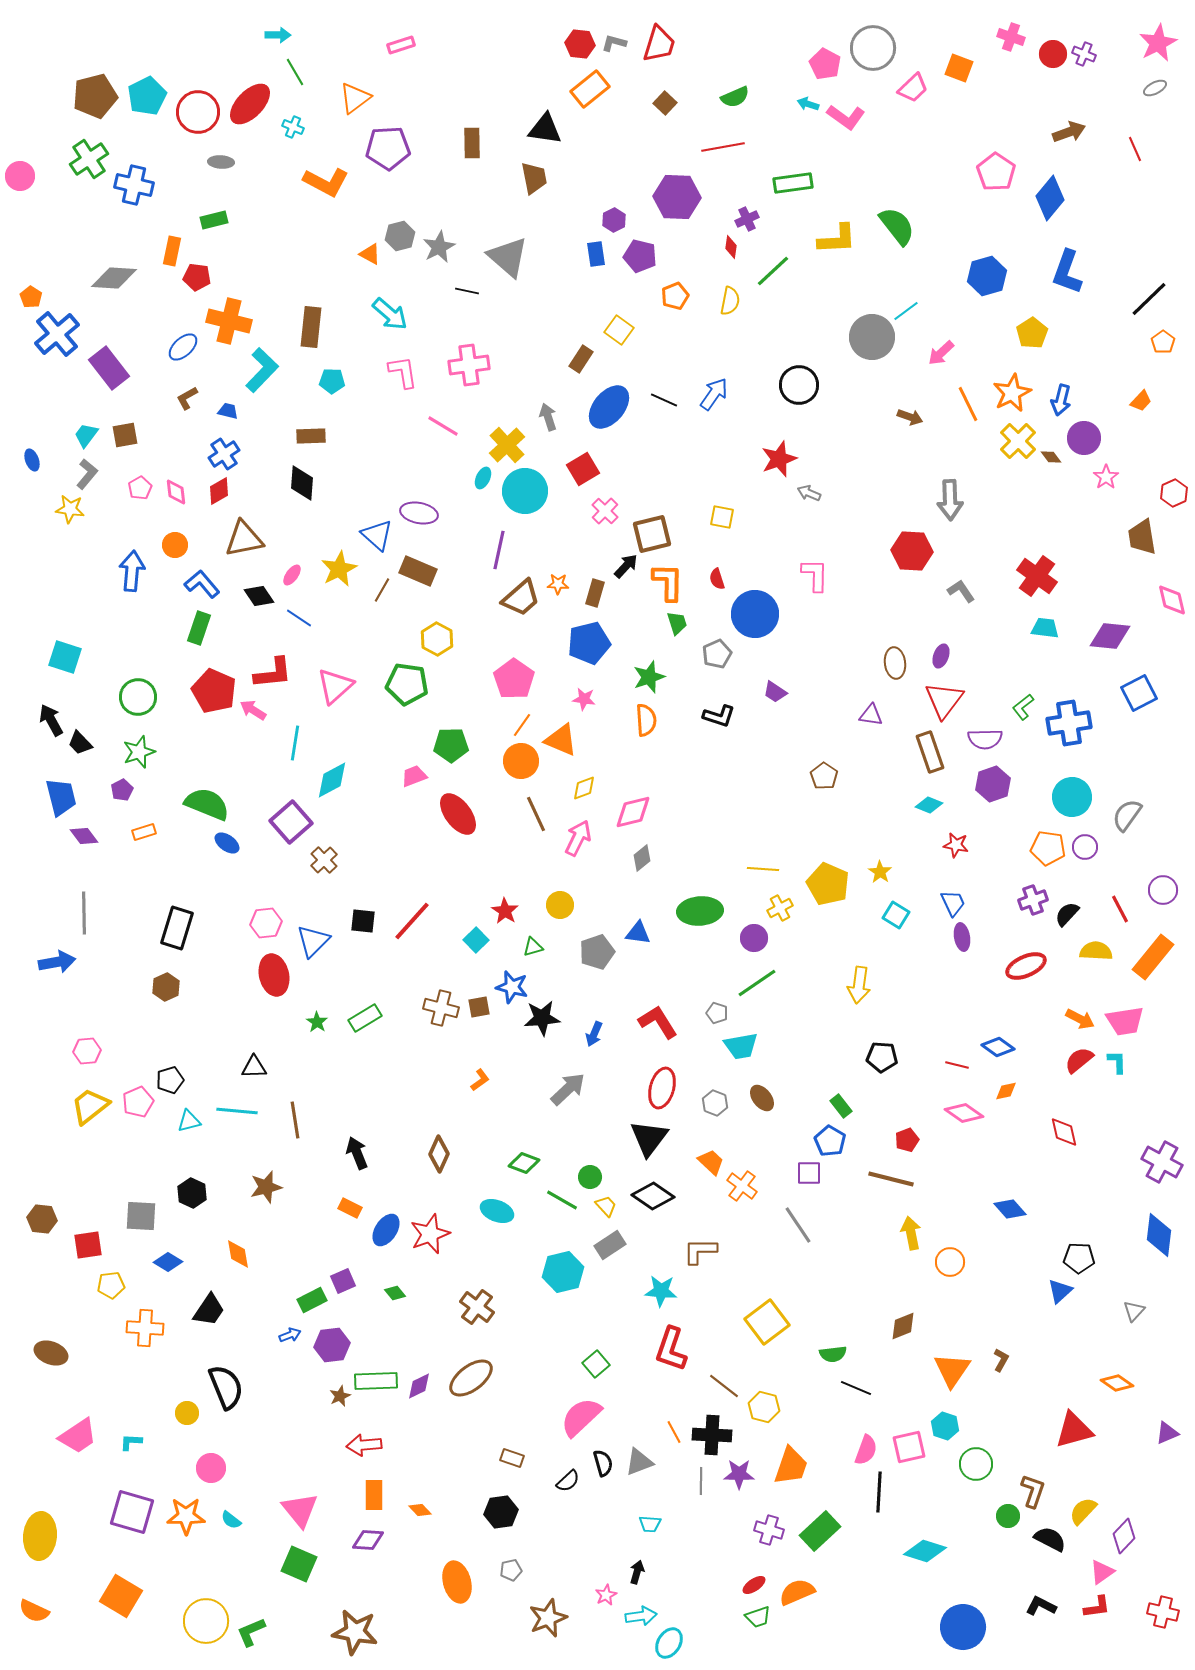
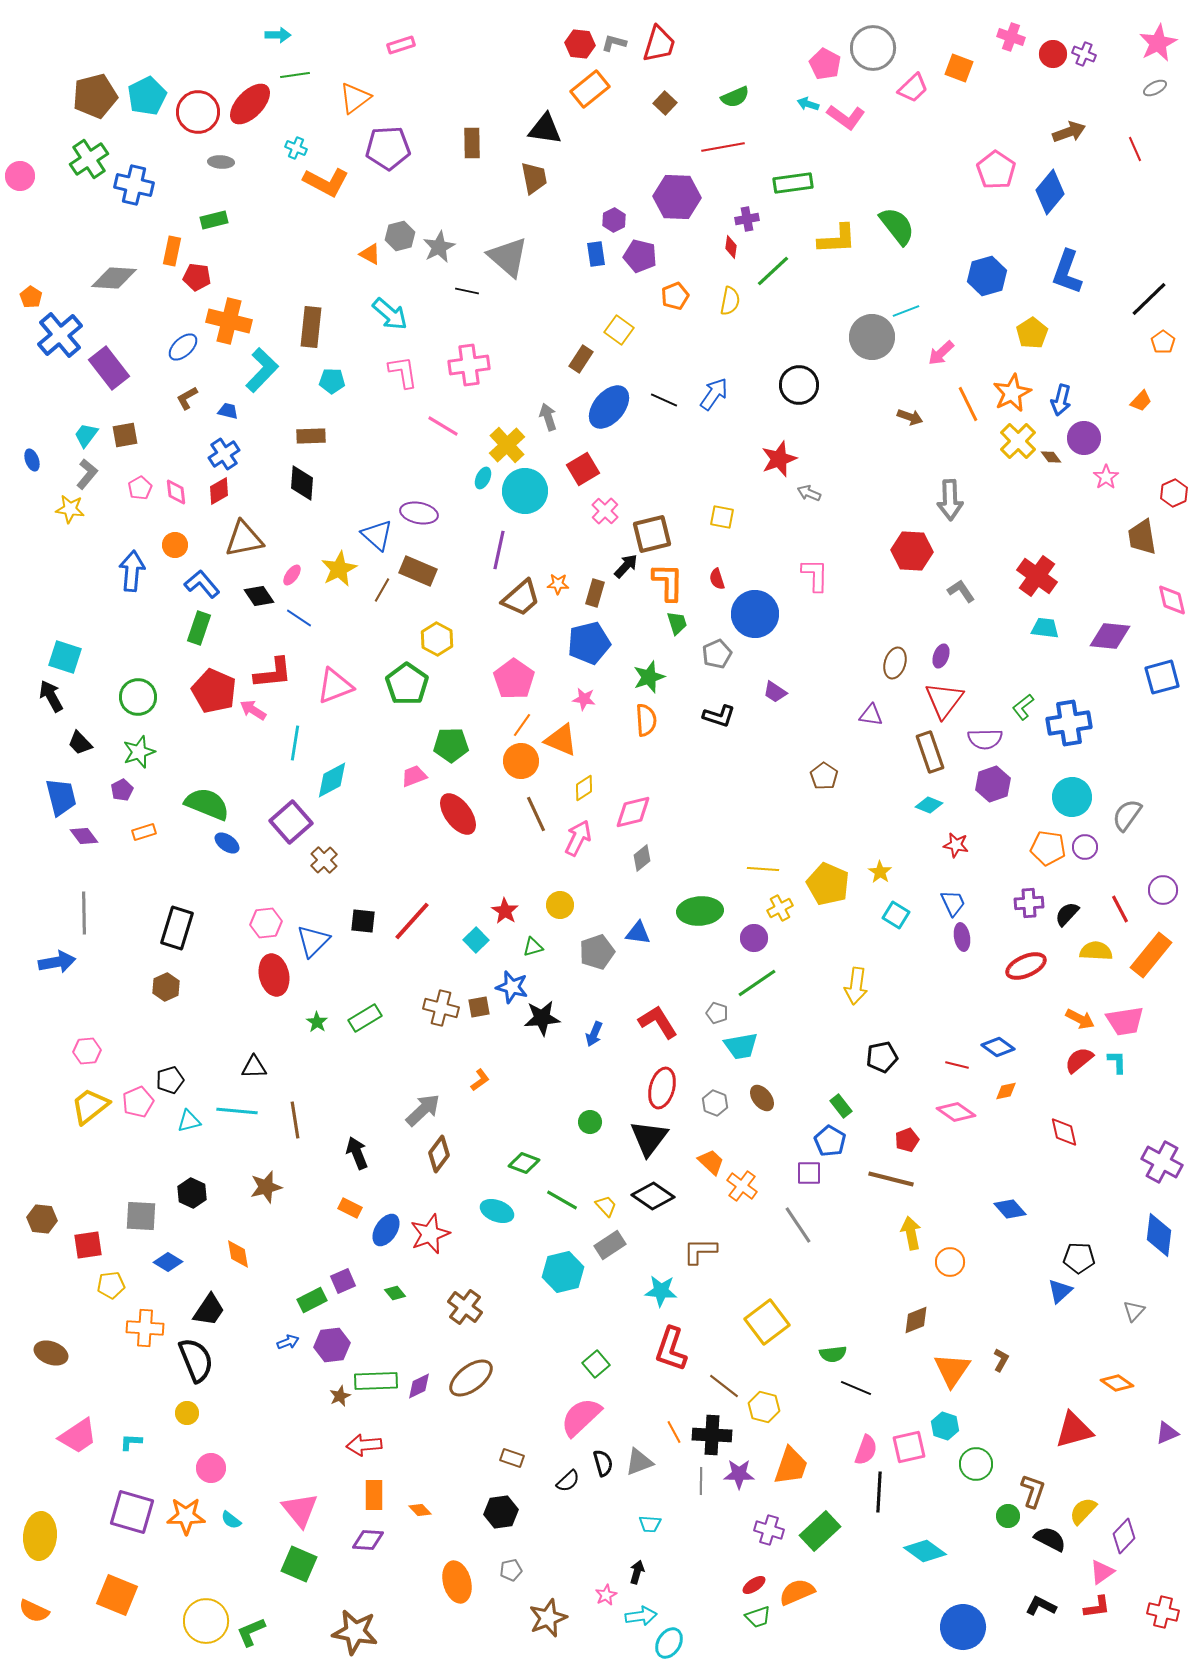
green line at (295, 72): moved 3 px down; rotated 68 degrees counterclockwise
cyan cross at (293, 127): moved 3 px right, 21 px down
pink pentagon at (996, 172): moved 2 px up
blue diamond at (1050, 198): moved 6 px up
purple cross at (747, 219): rotated 15 degrees clockwise
cyan line at (906, 311): rotated 16 degrees clockwise
blue cross at (57, 334): moved 3 px right, 1 px down
brown ellipse at (895, 663): rotated 24 degrees clockwise
green pentagon at (407, 684): rotated 27 degrees clockwise
pink triangle at (335, 686): rotated 21 degrees clockwise
blue square at (1139, 693): moved 23 px right, 16 px up; rotated 12 degrees clockwise
black arrow at (51, 720): moved 24 px up
yellow diamond at (584, 788): rotated 12 degrees counterclockwise
purple cross at (1033, 900): moved 4 px left, 3 px down; rotated 16 degrees clockwise
orange rectangle at (1153, 957): moved 2 px left, 2 px up
yellow arrow at (859, 985): moved 3 px left, 1 px down
black pentagon at (882, 1057): rotated 16 degrees counterclockwise
gray arrow at (568, 1089): moved 145 px left, 21 px down
pink diamond at (964, 1113): moved 8 px left, 1 px up
brown diamond at (439, 1154): rotated 12 degrees clockwise
green circle at (590, 1177): moved 55 px up
brown cross at (477, 1307): moved 12 px left
brown diamond at (903, 1326): moved 13 px right, 6 px up
blue arrow at (290, 1335): moved 2 px left, 7 px down
black semicircle at (226, 1387): moved 30 px left, 27 px up
cyan diamond at (925, 1551): rotated 18 degrees clockwise
orange square at (121, 1596): moved 4 px left, 1 px up; rotated 9 degrees counterclockwise
